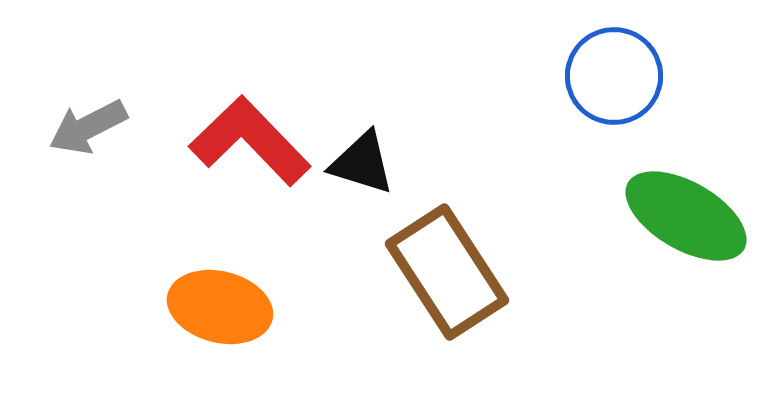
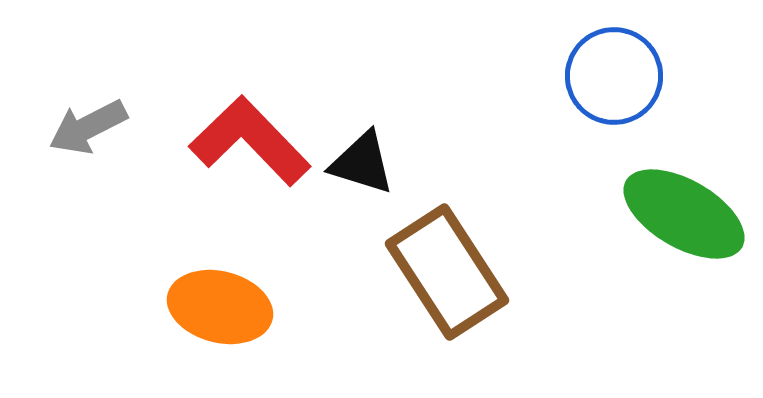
green ellipse: moved 2 px left, 2 px up
